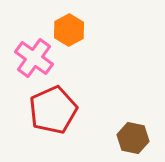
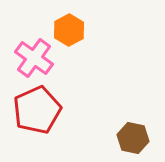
red pentagon: moved 16 px left
